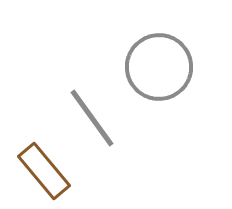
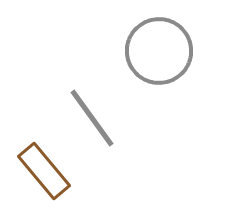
gray circle: moved 16 px up
